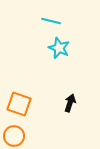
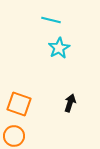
cyan line: moved 1 px up
cyan star: rotated 20 degrees clockwise
